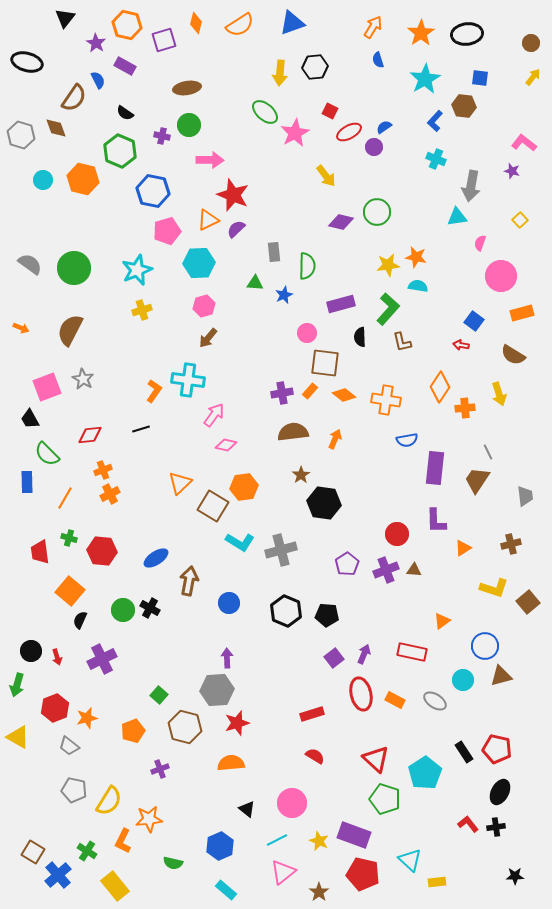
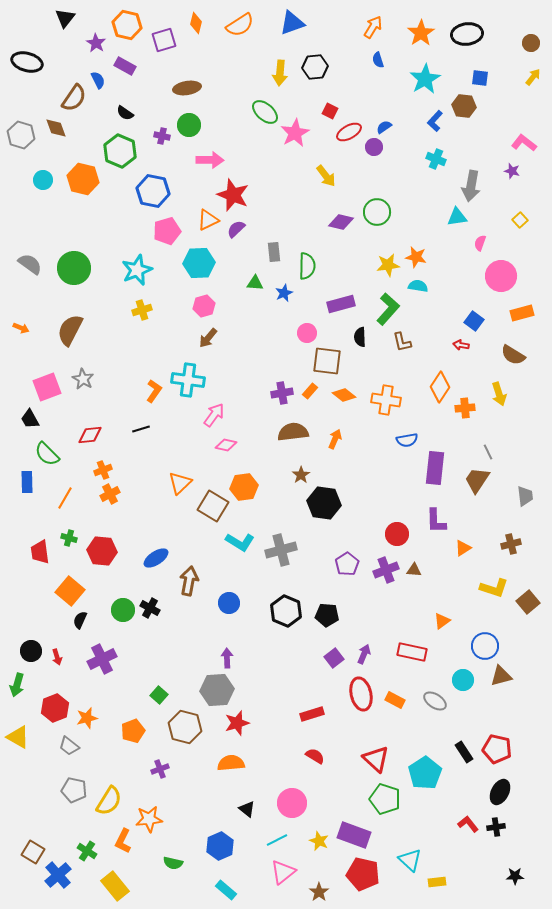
blue star at (284, 295): moved 2 px up
brown square at (325, 363): moved 2 px right, 2 px up
